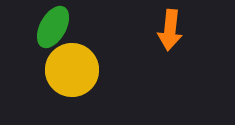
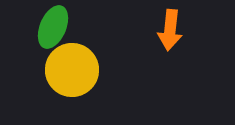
green ellipse: rotated 6 degrees counterclockwise
